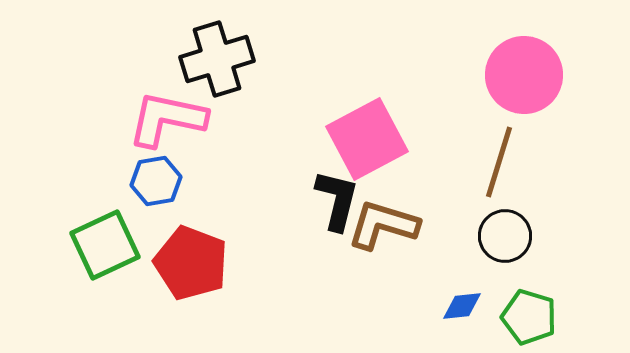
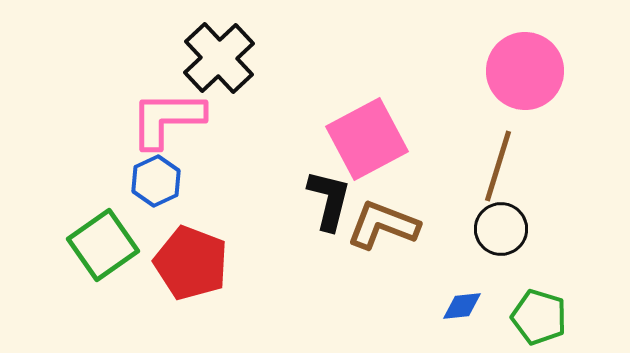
black cross: moved 2 px right, 1 px up; rotated 26 degrees counterclockwise
pink circle: moved 1 px right, 4 px up
pink L-shape: rotated 12 degrees counterclockwise
brown line: moved 1 px left, 4 px down
blue hexagon: rotated 15 degrees counterclockwise
black L-shape: moved 8 px left
brown L-shape: rotated 4 degrees clockwise
black circle: moved 4 px left, 7 px up
green square: moved 2 px left; rotated 10 degrees counterclockwise
green pentagon: moved 10 px right
